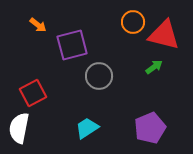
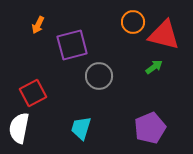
orange arrow: rotated 78 degrees clockwise
cyan trapezoid: moved 6 px left; rotated 40 degrees counterclockwise
